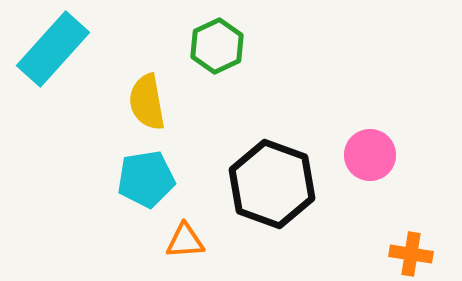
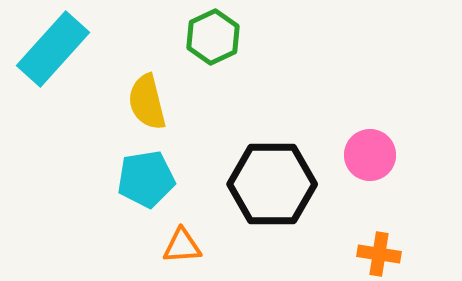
green hexagon: moved 4 px left, 9 px up
yellow semicircle: rotated 4 degrees counterclockwise
black hexagon: rotated 20 degrees counterclockwise
orange triangle: moved 3 px left, 5 px down
orange cross: moved 32 px left
